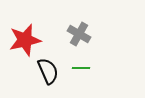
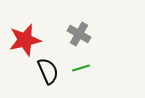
green line: rotated 18 degrees counterclockwise
